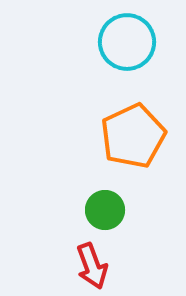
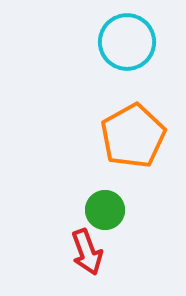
orange pentagon: rotated 4 degrees counterclockwise
red arrow: moved 5 px left, 14 px up
